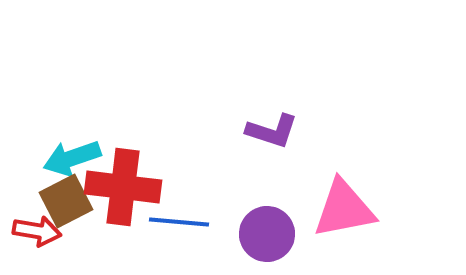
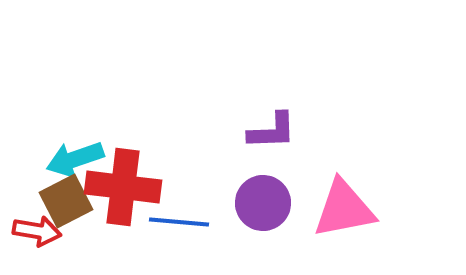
purple L-shape: rotated 20 degrees counterclockwise
cyan arrow: moved 3 px right, 1 px down
purple circle: moved 4 px left, 31 px up
